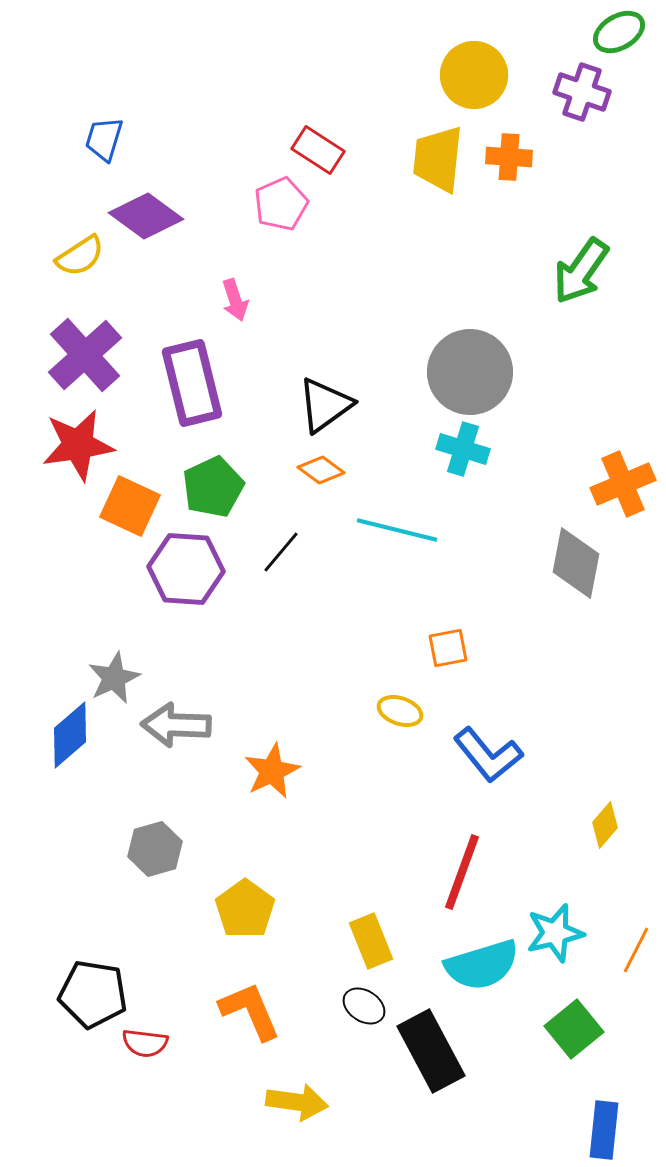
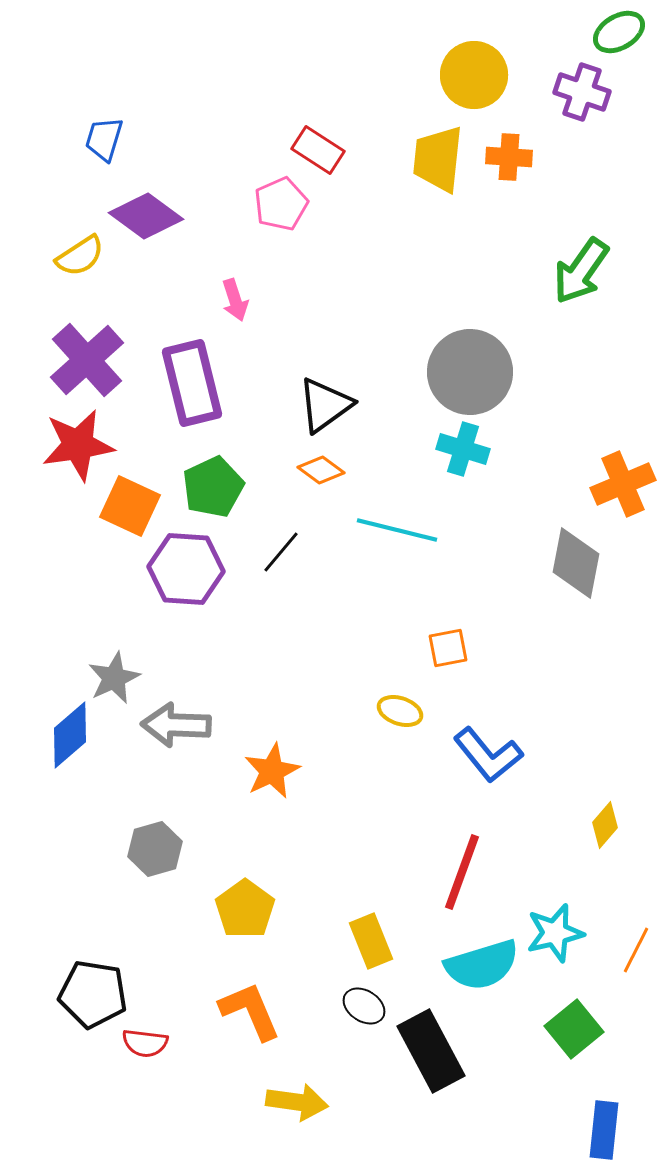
purple cross at (85, 355): moved 2 px right, 5 px down
